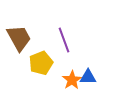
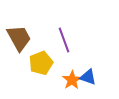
blue triangle: rotated 18 degrees clockwise
